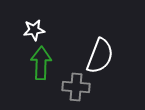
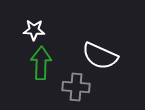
white star: rotated 10 degrees clockwise
white semicircle: rotated 93 degrees clockwise
